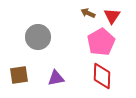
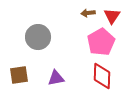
brown arrow: rotated 32 degrees counterclockwise
